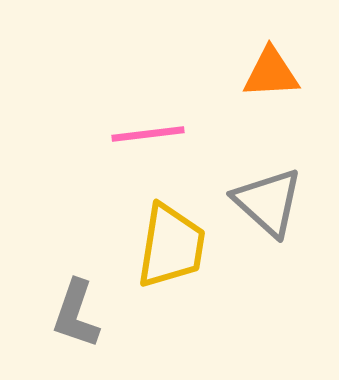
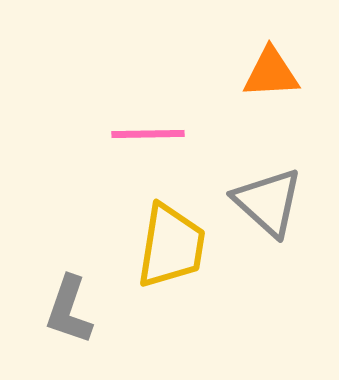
pink line: rotated 6 degrees clockwise
gray L-shape: moved 7 px left, 4 px up
